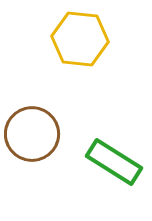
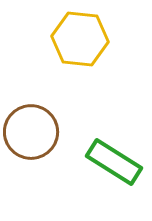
brown circle: moved 1 px left, 2 px up
